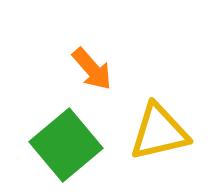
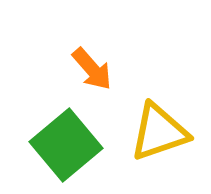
yellow triangle: rotated 6 degrees counterclockwise
